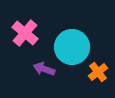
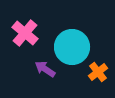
purple arrow: moved 1 px right; rotated 15 degrees clockwise
